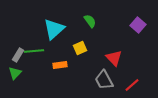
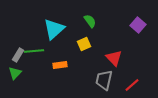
yellow square: moved 4 px right, 4 px up
gray trapezoid: rotated 40 degrees clockwise
